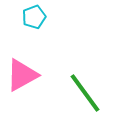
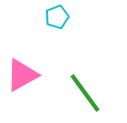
cyan pentagon: moved 23 px right
